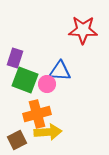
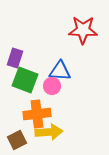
pink circle: moved 5 px right, 2 px down
orange cross: rotated 8 degrees clockwise
yellow arrow: moved 1 px right
